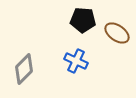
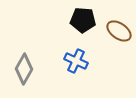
brown ellipse: moved 2 px right, 2 px up
gray diamond: rotated 16 degrees counterclockwise
